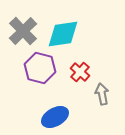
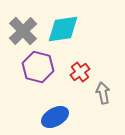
cyan diamond: moved 5 px up
purple hexagon: moved 2 px left, 1 px up
red cross: rotated 12 degrees clockwise
gray arrow: moved 1 px right, 1 px up
